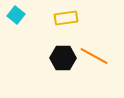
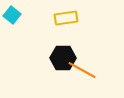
cyan square: moved 4 px left
orange line: moved 12 px left, 14 px down
